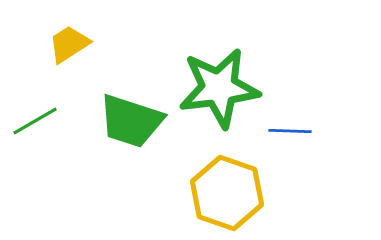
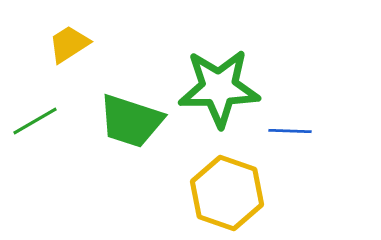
green star: rotated 6 degrees clockwise
